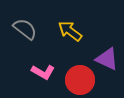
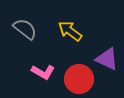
red circle: moved 1 px left, 1 px up
